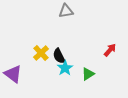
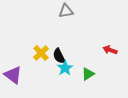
red arrow: rotated 112 degrees counterclockwise
purple triangle: moved 1 px down
